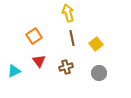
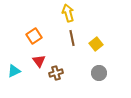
brown cross: moved 10 px left, 6 px down
